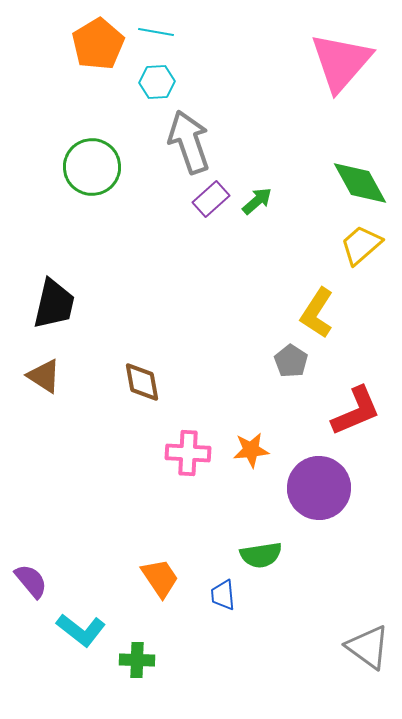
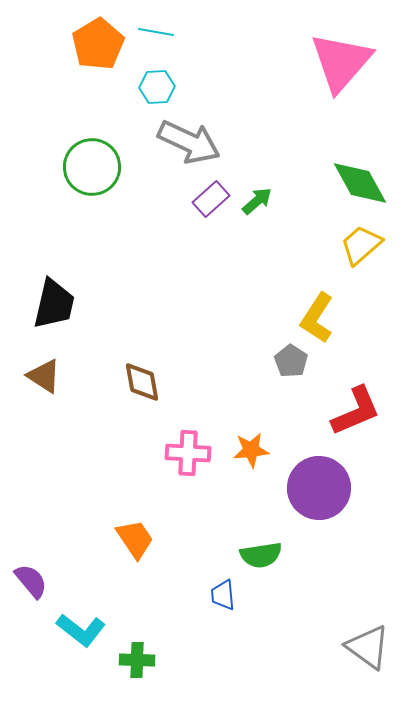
cyan hexagon: moved 5 px down
gray arrow: rotated 134 degrees clockwise
yellow L-shape: moved 5 px down
orange trapezoid: moved 25 px left, 39 px up
